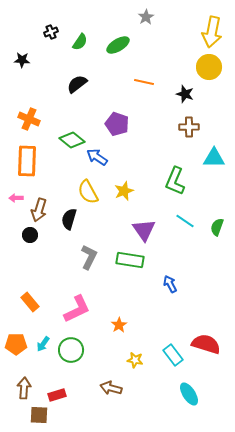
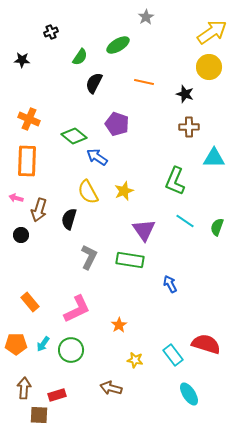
yellow arrow at (212, 32): rotated 136 degrees counterclockwise
green semicircle at (80, 42): moved 15 px down
black semicircle at (77, 84): moved 17 px right, 1 px up; rotated 25 degrees counterclockwise
green diamond at (72, 140): moved 2 px right, 4 px up
pink arrow at (16, 198): rotated 16 degrees clockwise
black circle at (30, 235): moved 9 px left
